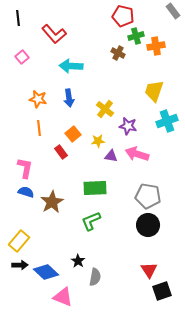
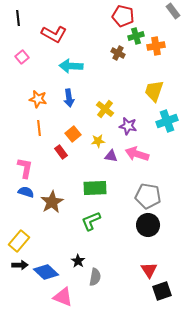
red L-shape: rotated 20 degrees counterclockwise
